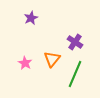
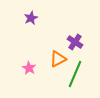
orange triangle: moved 6 px right; rotated 24 degrees clockwise
pink star: moved 4 px right, 5 px down
